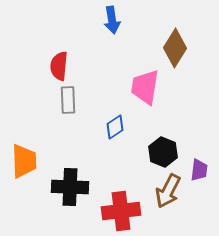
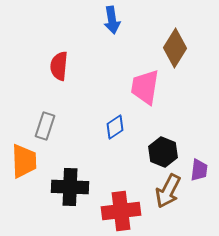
gray rectangle: moved 23 px left, 26 px down; rotated 20 degrees clockwise
